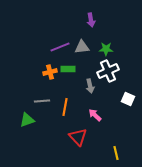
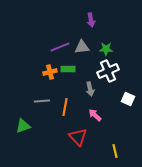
gray arrow: moved 3 px down
green triangle: moved 4 px left, 6 px down
yellow line: moved 1 px left, 2 px up
